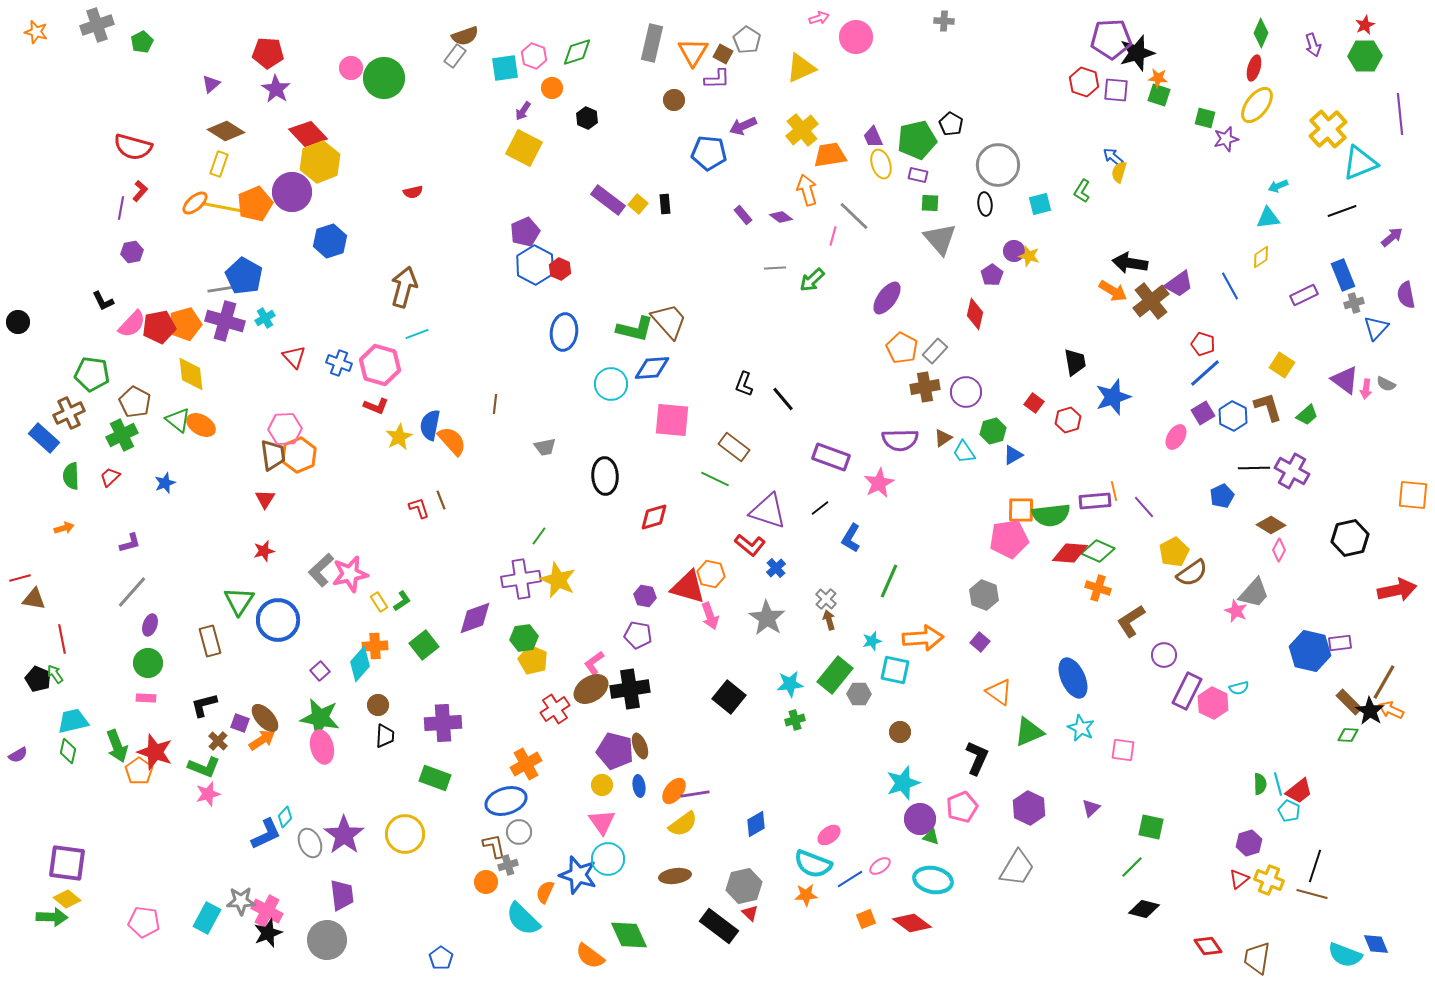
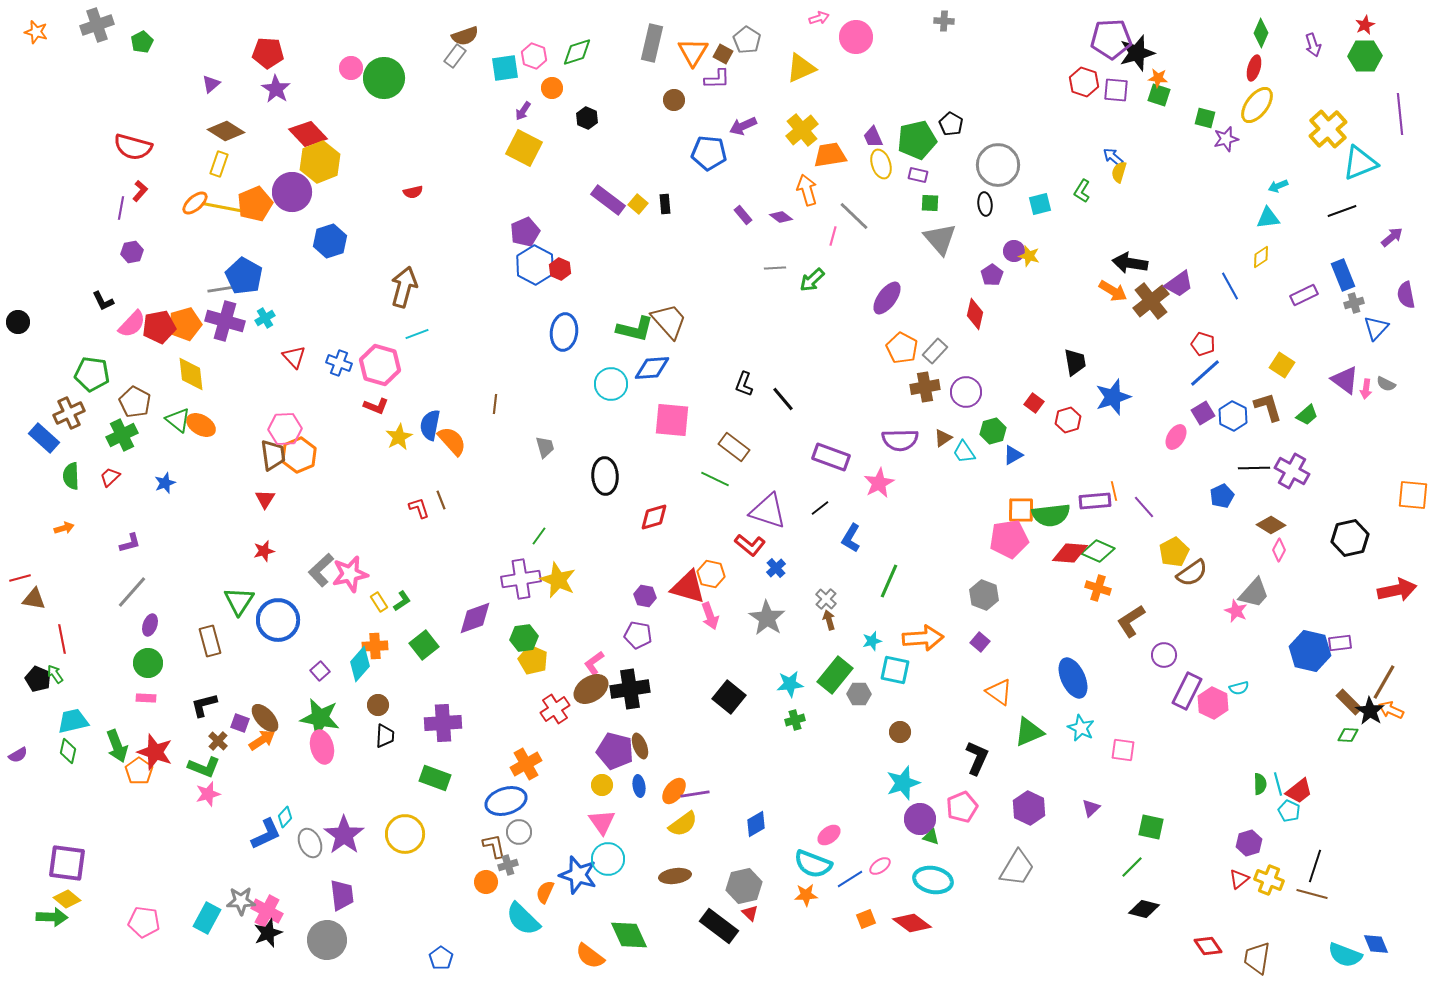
gray trapezoid at (545, 447): rotated 95 degrees counterclockwise
